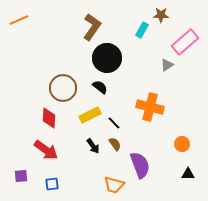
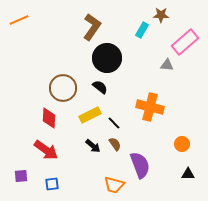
gray triangle: rotated 40 degrees clockwise
black arrow: rotated 14 degrees counterclockwise
